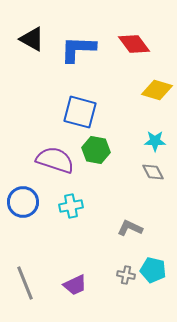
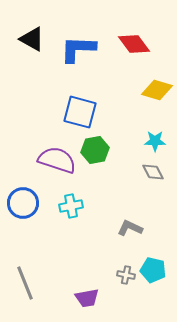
green hexagon: moved 1 px left; rotated 20 degrees counterclockwise
purple semicircle: moved 2 px right
blue circle: moved 1 px down
purple trapezoid: moved 12 px right, 13 px down; rotated 15 degrees clockwise
